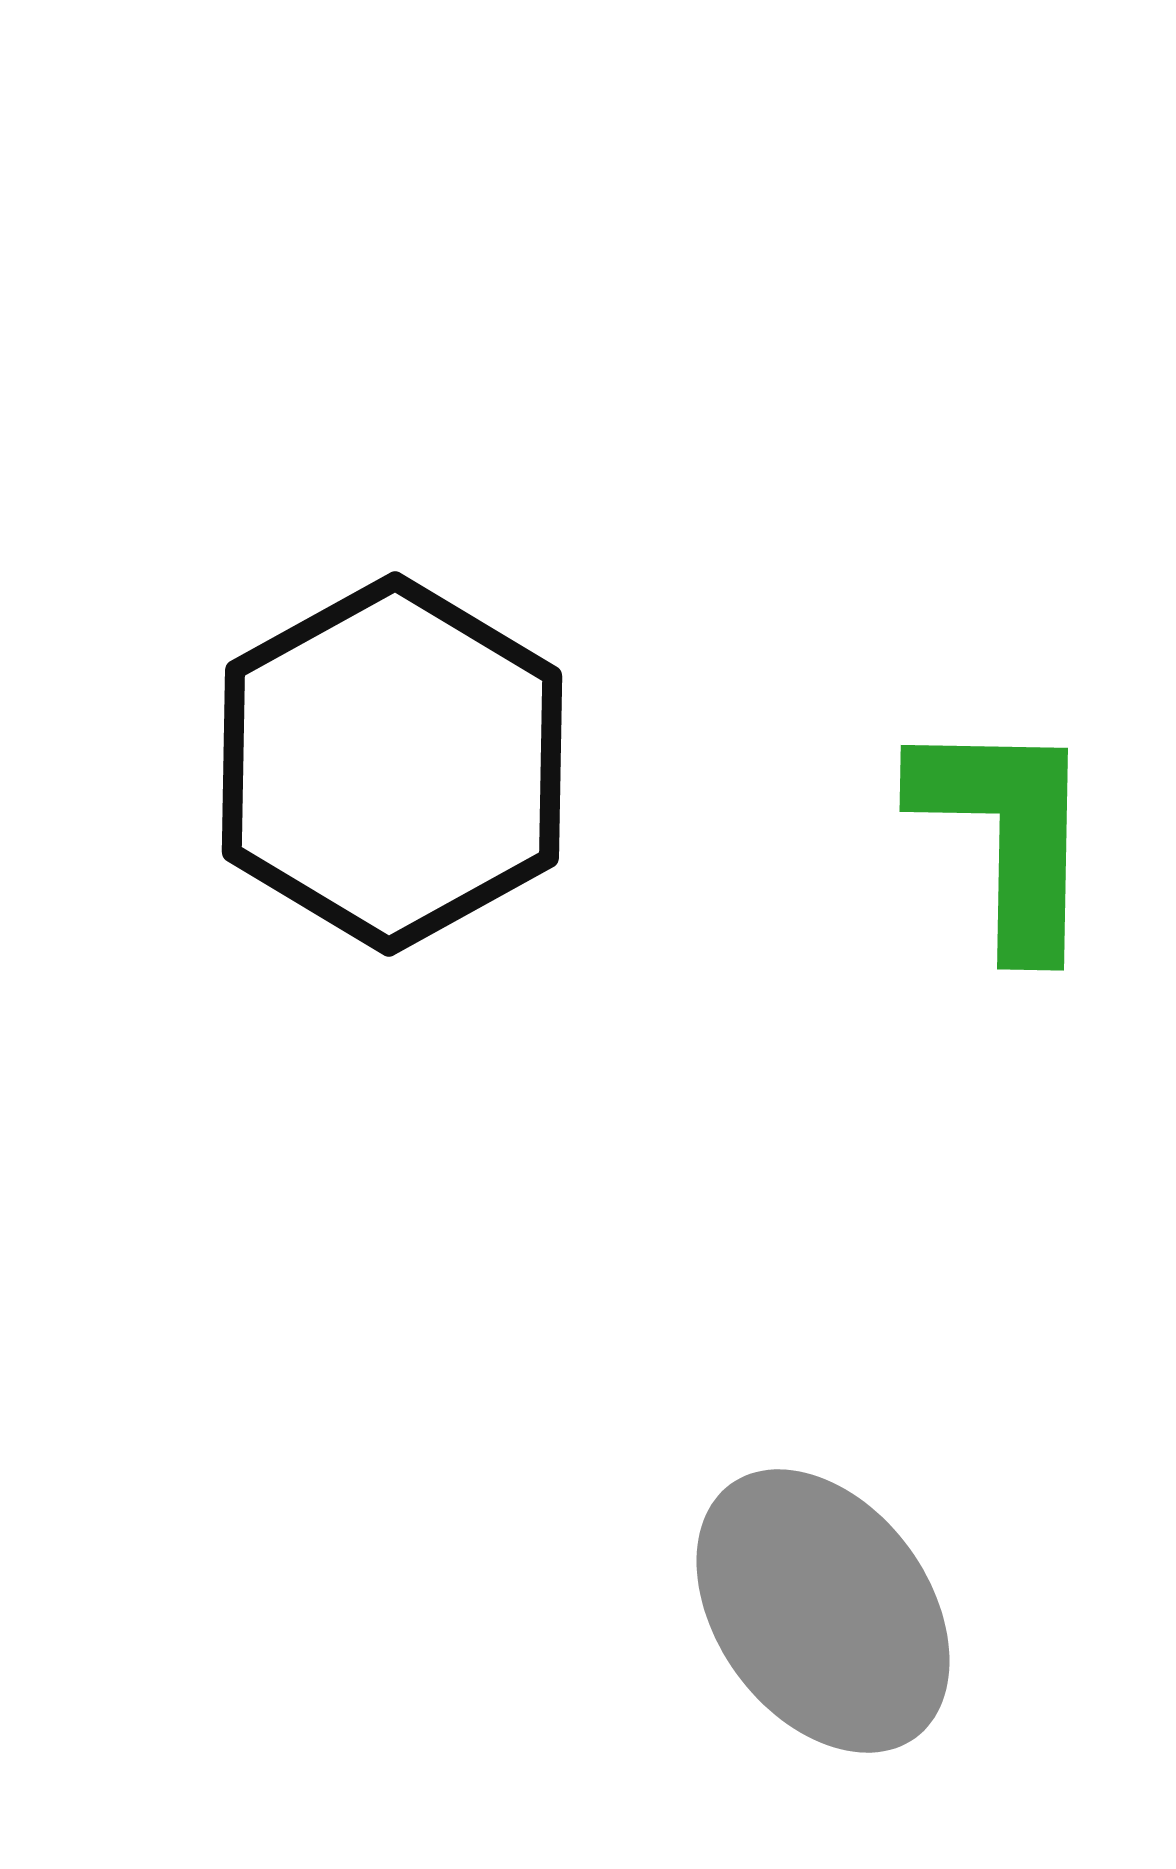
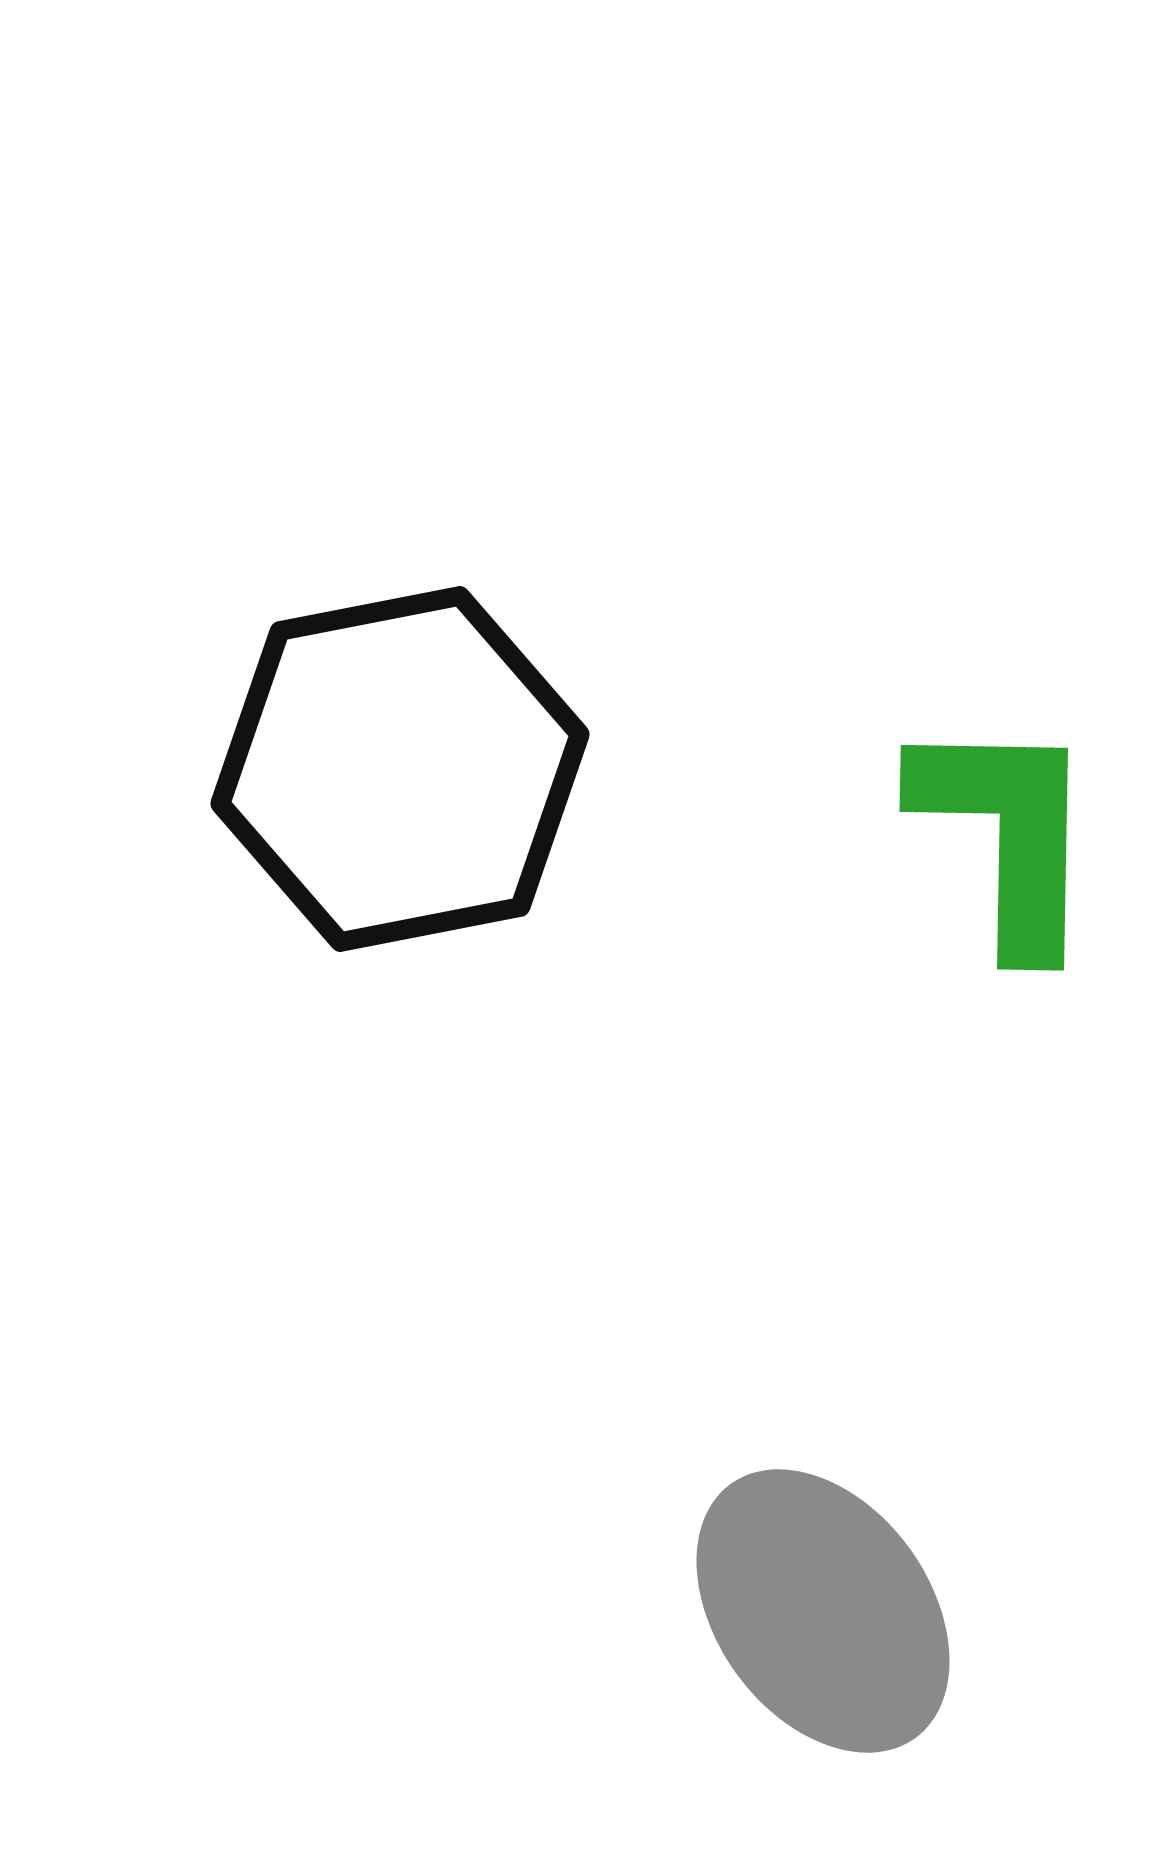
black hexagon: moved 8 px right, 5 px down; rotated 18 degrees clockwise
